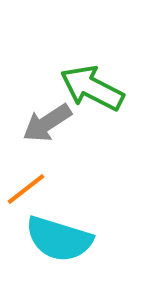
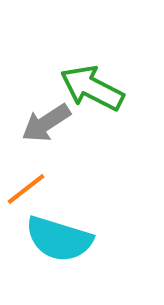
gray arrow: moved 1 px left
